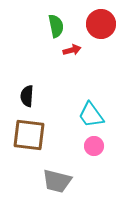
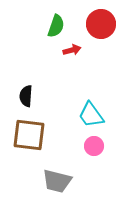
green semicircle: rotated 30 degrees clockwise
black semicircle: moved 1 px left
